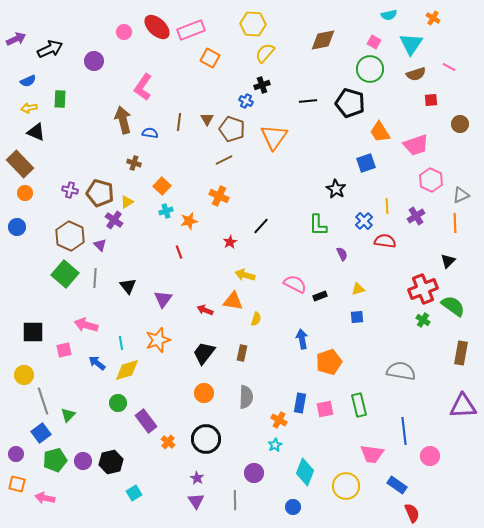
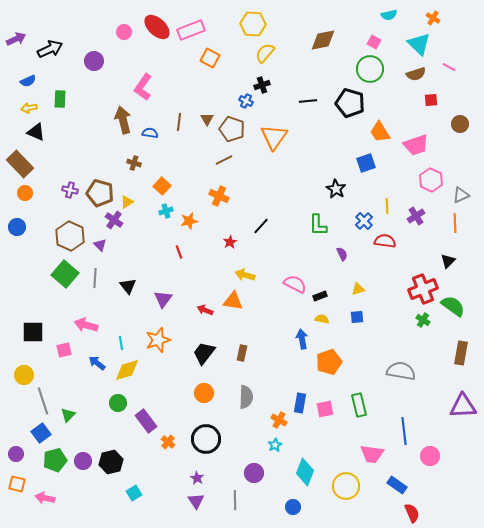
cyan triangle at (411, 44): moved 8 px right; rotated 20 degrees counterclockwise
yellow semicircle at (256, 319): moved 66 px right; rotated 96 degrees counterclockwise
